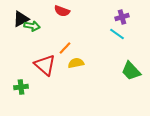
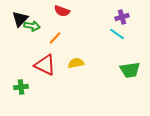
black triangle: moved 1 px left; rotated 18 degrees counterclockwise
orange line: moved 10 px left, 10 px up
red triangle: rotated 15 degrees counterclockwise
green trapezoid: moved 1 px left, 1 px up; rotated 55 degrees counterclockwise
